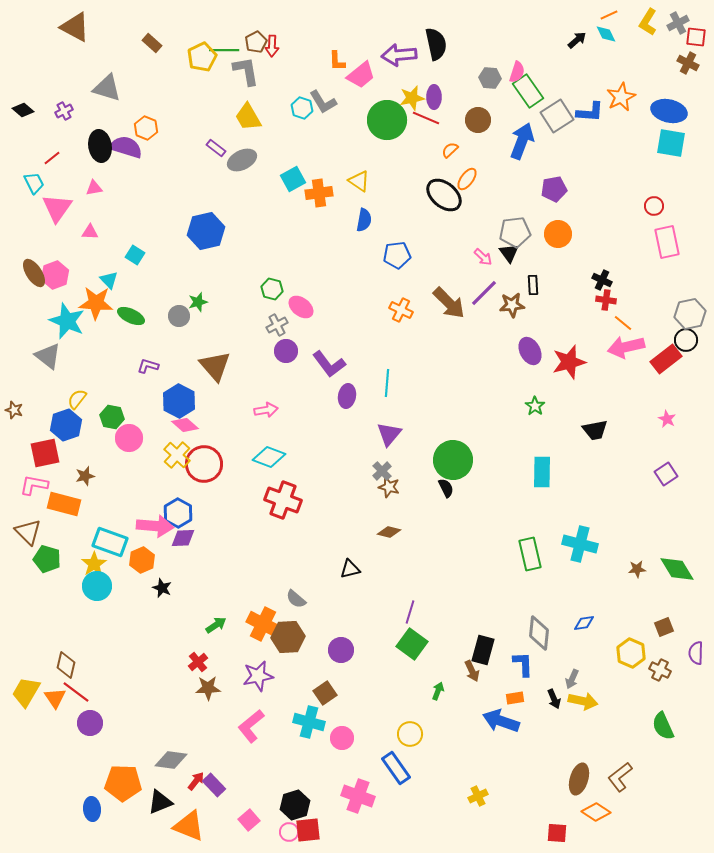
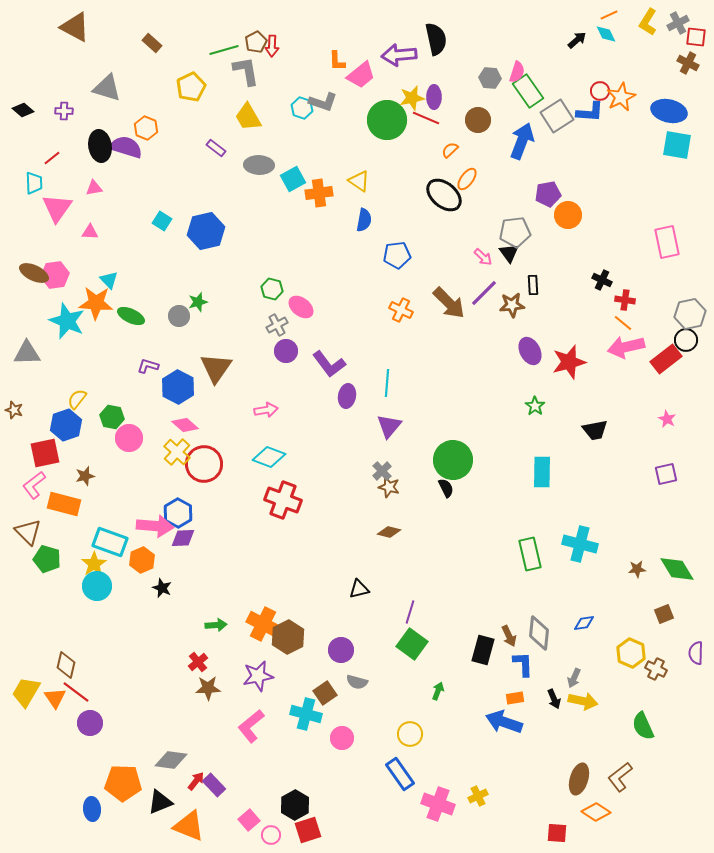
black semicircle at (436, 44): moved 5 px up
green line at (224, 50): rotated 16 degrees counterclockwise
yellow pentagon at (202, 57): moved 11 px left, 30 px down
gray L-shape at (323, 102): rotated 40 degrees counterclockwise
purple cross at (64, 111): rotated 30 degrees clockwise
cyan square at (671, 143): moved 6 px right, 2 px down
gray ellipse at (242, 160): moved 17 px right, 5 px down; rotated 28 degrees clockwise
cyan trapezoid at (34, 183): rotated 25 degrees clockwise
purple pentagon at (554, 189): moved 6 px left, 5 px down
red circle at (654, 206): moved 54 px left, 115 px up
orange circle at (558, 234): moved 10 px right, 19 px up
cyan square at (135, 255): moved 27 px right, 34 px up
brown ellipse at (34, 273): rotated 32 degrees counterclockwise
pink hexagon at (55, 275): rotated 12 degrees clockwise
red cross at (606, 300): moved 19 px right
gray triangle at (48, 356): moved 21 px left, 3 px up; rotated 40 degrees counterclockwise
brown triangle at (215, 366): moved 1 px right, 2 px down; rotated 16 degrees clockwise
blue hexagon at (179, 401): moved 1 px left, 14 px up
purple triangle at (389, 434): moved 8 px up
yellow cross at (177, 455): moved 3 px up
purple square at (666, 474): rotated 20 degrees clockwise
pink L-shape at (34, 485): rotated 48 degrees counterclockwise
black triangle at (350, 569): moved 9 px right, 20 px down
gray semicircle at (296, 599): moved 61 px right, 83 px down; rotated 25 degrees counterclockwise
green arrow at (216, 625): rotated 30 degrees clockwise
brown square at (664, 627): moved 13 px up
brown hexagon at (288, 637): rotated 24 degrees counterclockwise
brown cross at (660, 670): moved 4 px left, 1 px up
brown arrow at (472, 671): moved 37 px right, 35 px up
gray arrow at (572, 679): moved 2 px right, 1 px up
blue arrow at (501, 721): moved 3 px right, 1 px down
cyan cross at (309, 722): moved 3 px left, 8 px up
green semicircle at (663, 726): moved 20 px left
blue rectangle at (396, 768): moved 4 px right, 6 px down
pink cross at (358, 796): moved 80 px right, 8 px down
black hexagon at (295, 805): rotated 12 degrees counterclockwise
red square at (308, 830): rotated 12 degrees counterclockwise
pink circle at (289, 832): moved 18 px left, 3 px down
